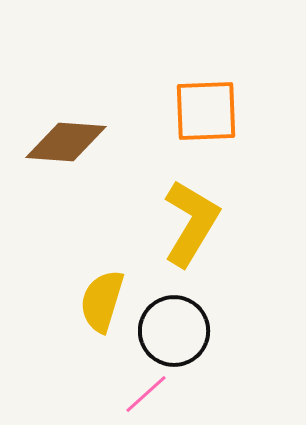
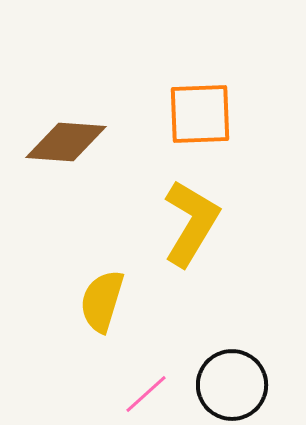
orange square: moved 6 px left, 3 px down
black circle: moved 58 px right, 54 px down
